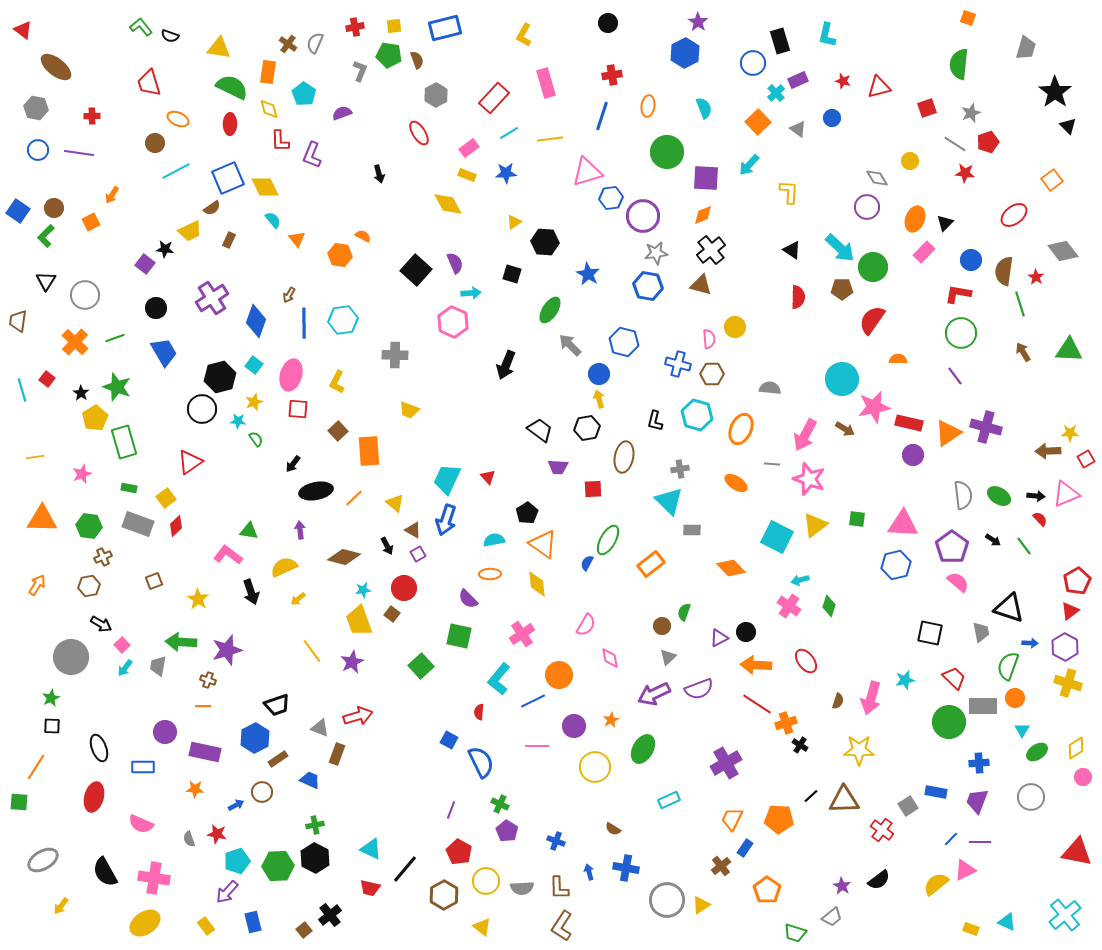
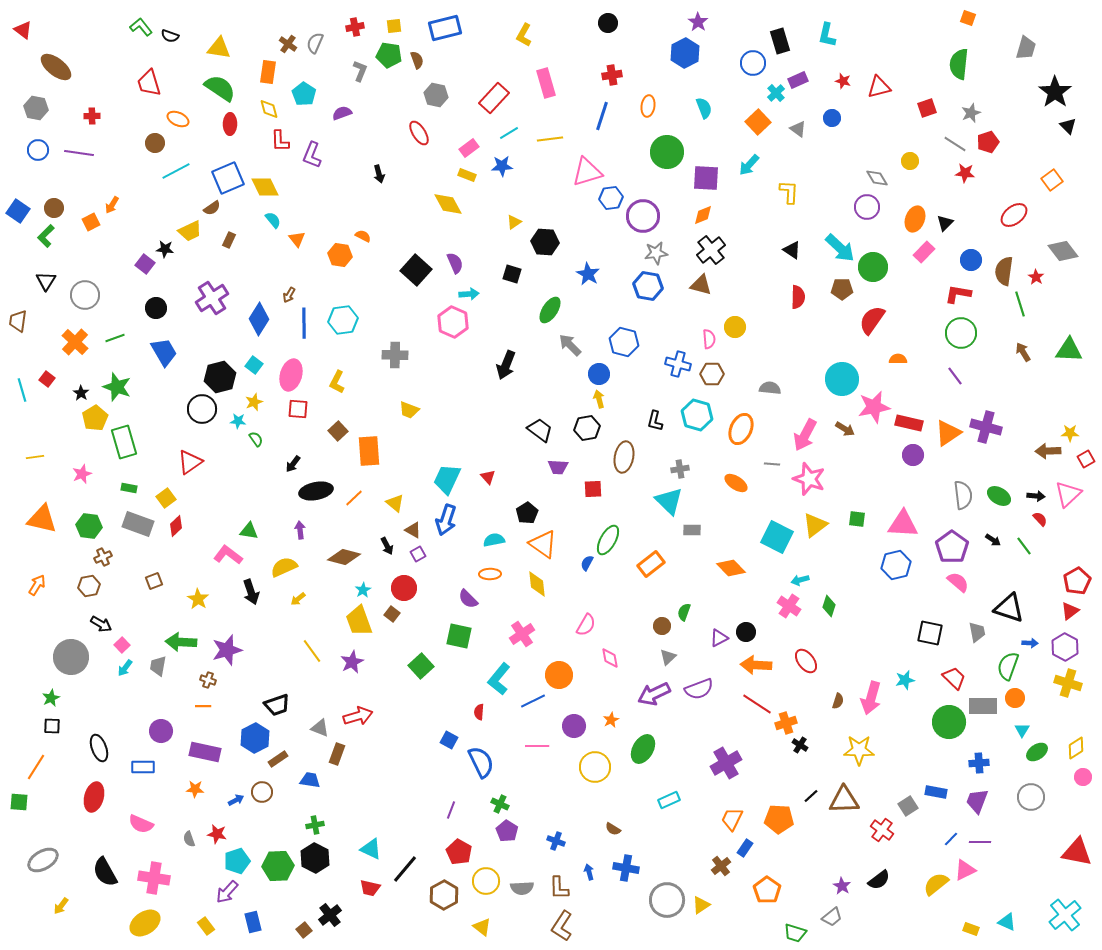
green semicircle at (232, 87): moved 12 px left, 1 px down; rotated 8 degrees clockwise
gray hexagon at (436, 95): rotated 20 degrees counterclockwise
blue star at (506, 173): moved 4 px left, 7 px up
orange arrow at (112, 195): moved 10 px down
cyan arrow at (471, 293): moved 2 px left, 1 px down
blue diamond at (256, 321): moved 3 px right, 2 px up; rotated 12 degrees clockwise
pink triangle at (1066, 494): moved 2 px right; rotated 20 degrees counterclockwise
orange triangle at (42, 519): rotated 12 degrees clockwise
cyan star at (363, 590): rotated 21 degrees counterclockwise
gray trapezoid at (981, 632): moved 4 px left
purple circle at (165, 732): moved 4 px left, 1 px up
blue trapezoid at (310, 780): rotated 15 degrees counterclockwise
blue arrow at (236, 805): moved 5 px up
